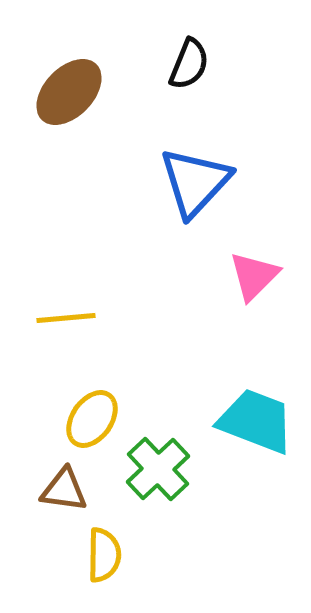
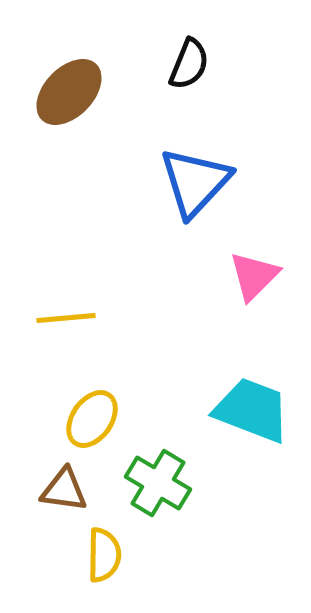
cyan trapezoid: moved 4 px left, 11 px up
green cross: moved 14 px down; rotated 16 degrees counterclockwise
